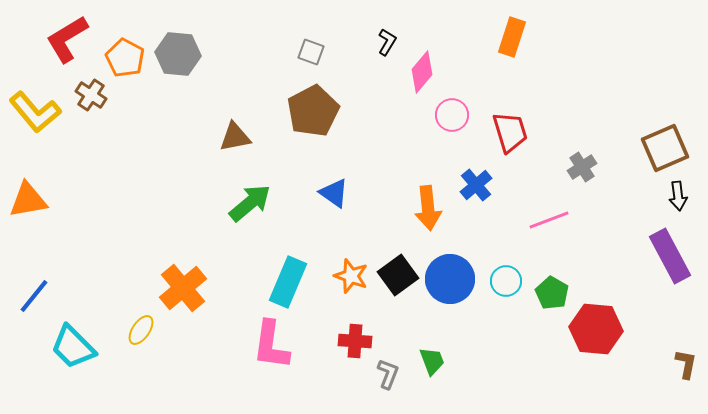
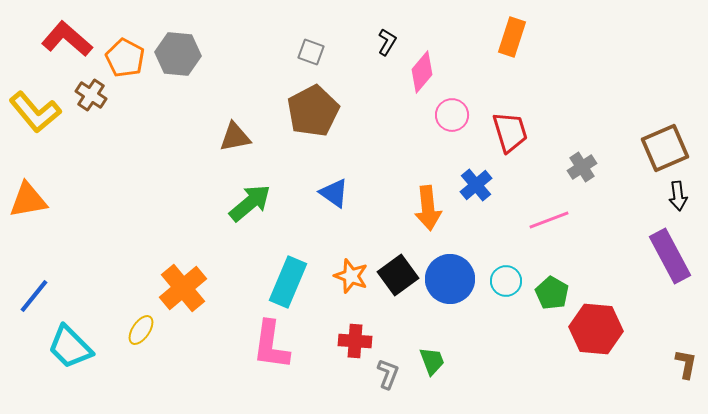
red L-shape: rotated 72 degrees clockwise
cyan trapezoid: moved 3 px left
